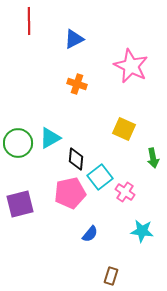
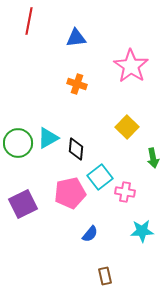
red line: rotated 12 degrees clockwise
blue triangle: moved 2 px right, 1 px up; rotated 20 degrees clockwise
pink star: rotated 8 degrees clockwise
yellow square: moved 3 px right, 2 px up; rotated 20 degrees clockwise
cyan triangle: moved 2 px left
black diamond: moved 10 px up
pink cross: rotated 24 degrees counterclockwise
purple square: moved 3 px right; rotated 12 degrees counterclockwise
cyan star: rotated 10 degrees counterclockwise
brown rectangle: moved 6 px left; rotated 30 degrees counterclockwise
